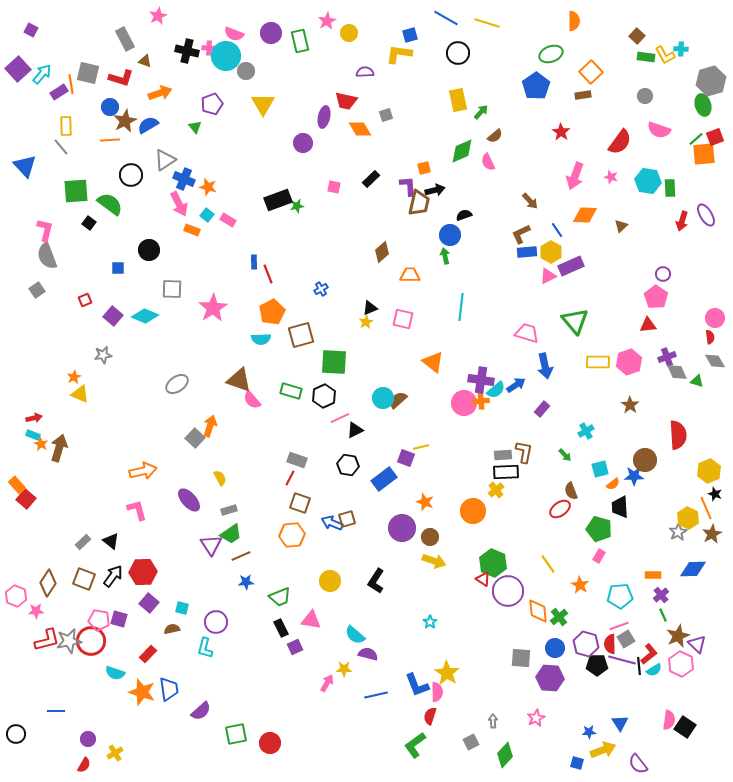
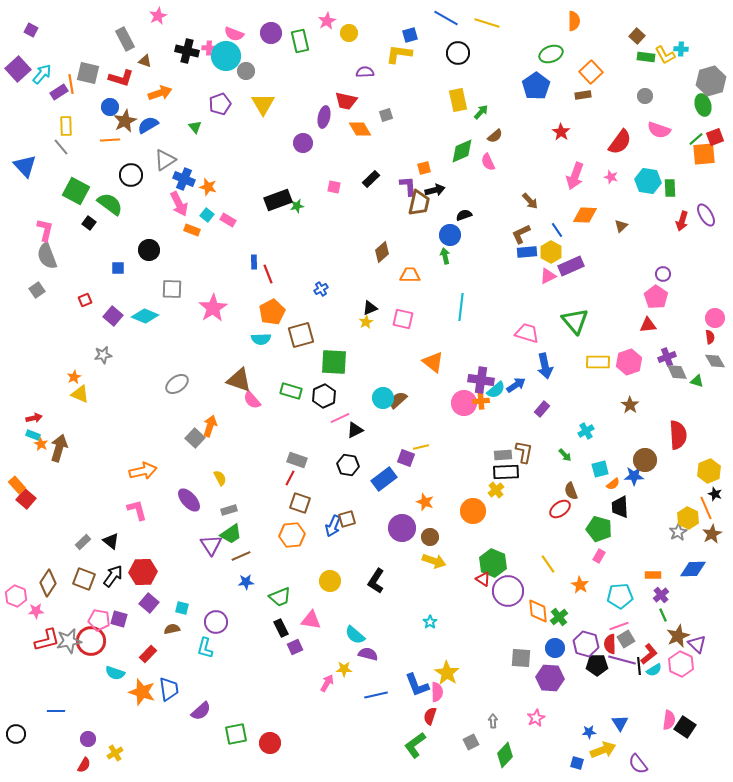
purple pentagon at (212, 104): moved 8 px right
green square at (76, 191): rotated 32 degrees clockwise
blue arrow at (332, 523): moved 1 px right, 3 px down; rotated 90 degrees counterclockwise
